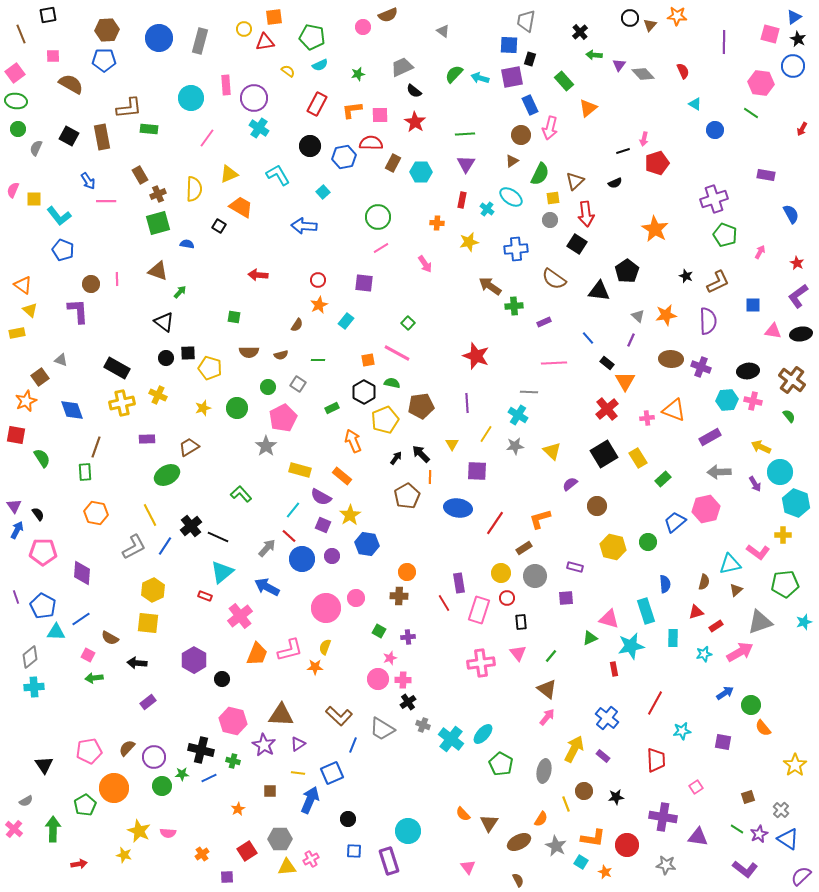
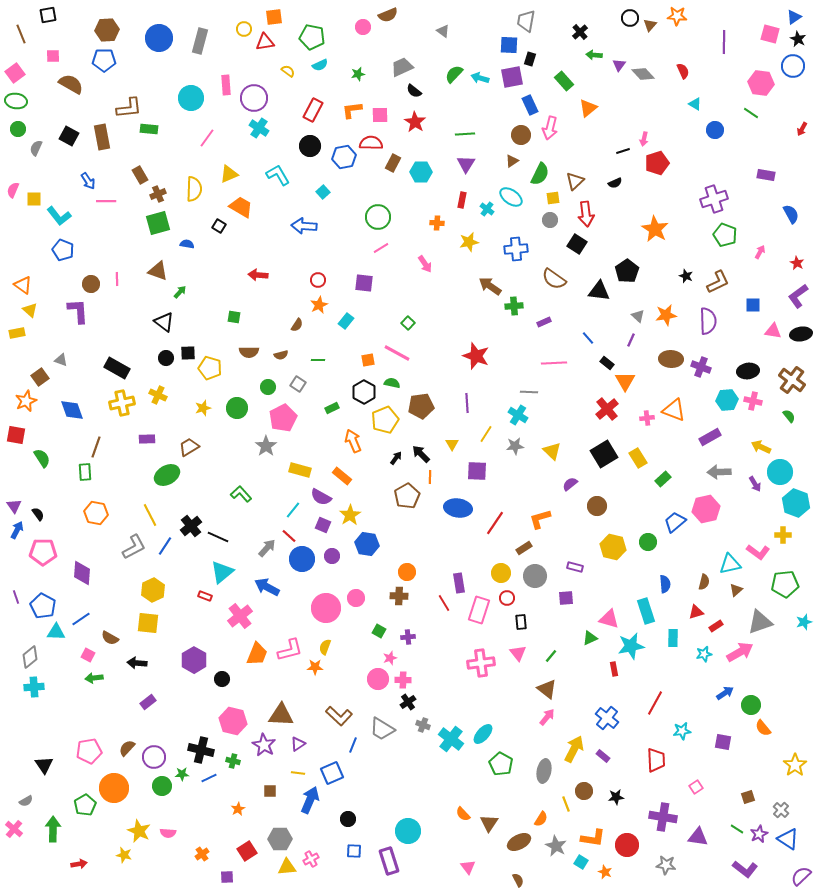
red rectangle at (317, 104): moved 4 px left, 6 px down
